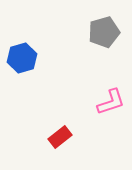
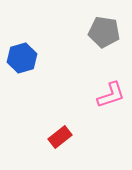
gray pentagon: rotated 24 degrees clockwise
pink L-shape: moved 7 px up
